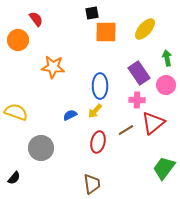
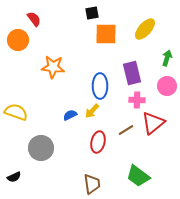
red semicircle: moved 2 px left
orange square: moved 2 px down
green arrow: rotated 28 degrees clockwise
purple rectangle: moved 7 px left; rotated 20 degrees clockwise
pink circle: moved 1 px right, 1 px down
yellow arrow: moved 3 px left
green trapezoid: moved 26 px left, 8 px down; rotated 90 degrees counterclockwise
black semicircle: moved 1 px up; rotated 24 degrees clockwise
